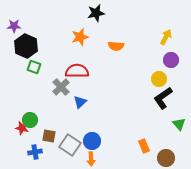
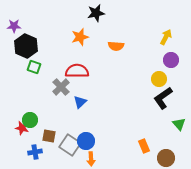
blue circle: moved 6 px left
